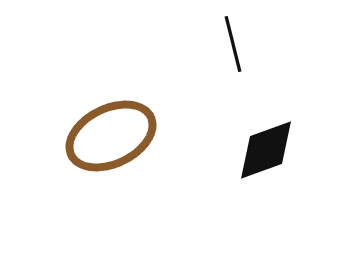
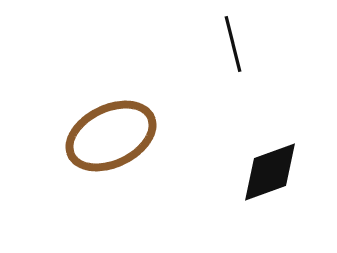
black diamond: moved 4 px right, 22 px down
